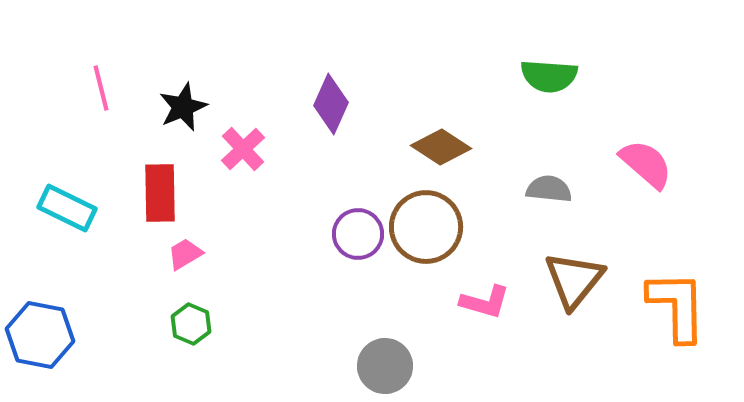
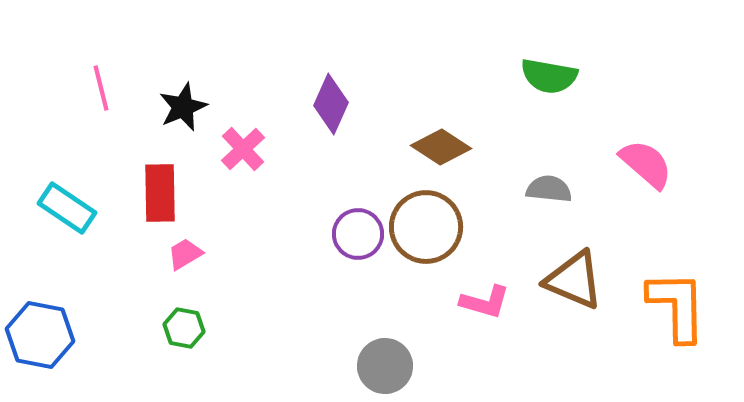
green semicircle: rotated 6 degrees clockwise
cyan rectangle: rotated 8 degrees clockwise
brown triangle: rotated 46 degrees counterclockwise
green hexagon: moved 7 px left, 4 px down; rotated 12 degrees counterclockwise
